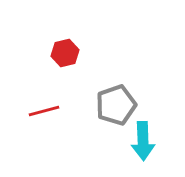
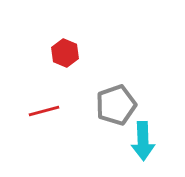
red hexagon: rotated 24 degrees counterclockwise
